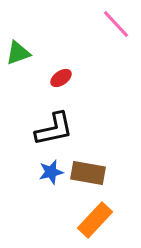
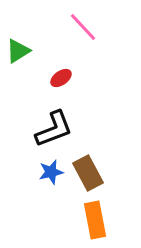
pink line: moved 33 px left, 3 px down
green triangle: moved 2 px up; rotated 12 degrees counterclockwise
black L-shape: rotated 9 degrees counterclockwise
brown rectangle: rotated 52 degrees clockwise
orange rectangle: rotated 54 degrees counterclockwise
